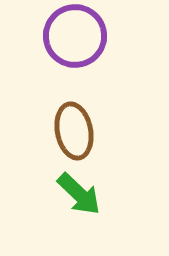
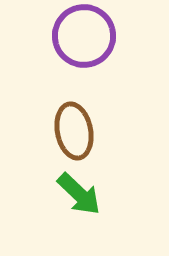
purple circle: moved 9 px right
